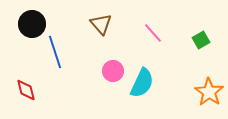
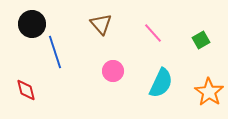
cyan semicircle: moved 19 px right
